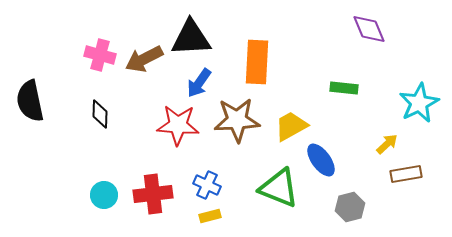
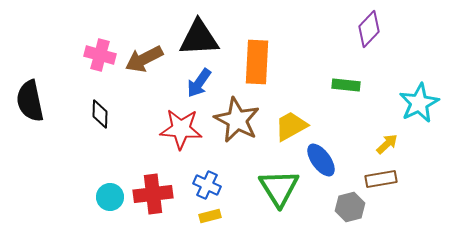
purple diamond: rotated 66 degrees clockwise
black triangle: moved 8 px right
green rectangle: moved 2 px right, 3 px up
brown star: rotated 30 degrees clockwise
red star: moved 3 px right, 4 px down
brown rectangle: moved 25 px left, 5 px down
green triangle: rotated 36 degrees clockwise
cyan circle: moved 6 px right, 2 px down
